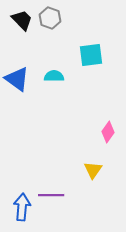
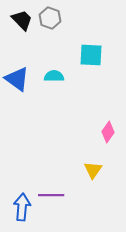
cyan square: rotated 10 degrees clockwise
